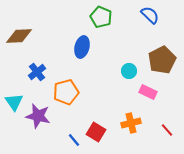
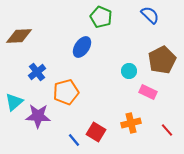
blue ellipse: rotated 20 degrees clockwise
cyan triangle: rotated 24 degrees clockwise
purple star: rotated 10 degrees counterclockwise
